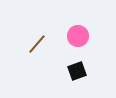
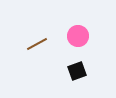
brown line: rotated 20 degrees clockwise
